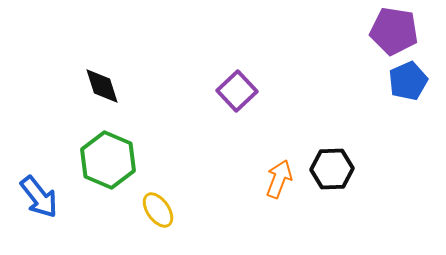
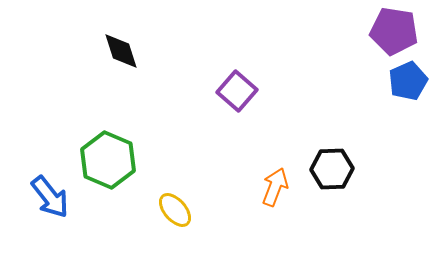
black diamond: moved 19 px right, 35 px up
purple square: rotated 6 degrees counterclockwise
orange arrow: moved 4 px left, 8 px down
blue arrow: moved 11 px right
yellow ellipse: moved 17 px right; rotated 6 degrees counterclockwise
